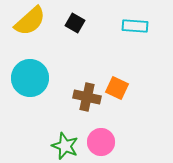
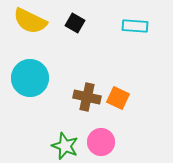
yellow semicircle: rotated 68 degrees clockwise
orange square: moved 1 px right, 10 px down
